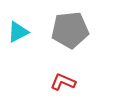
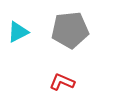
red L-shape: moved 1 px left
